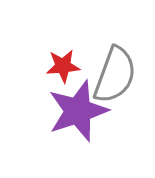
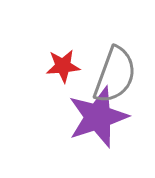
purple star: moved 20 px right, 6 px down
